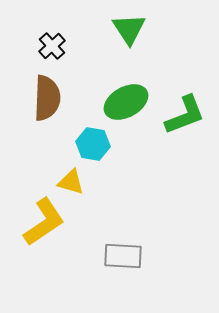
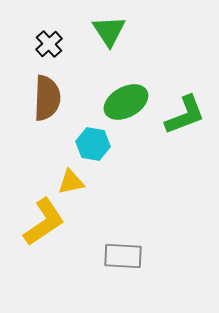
green triangle: moved 20 px left, 2 px down
black cross: moved 3 px left, 2 px up
yellow triangle: rotated 28 degrees counterclockwise
